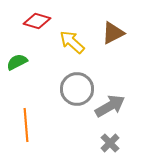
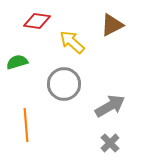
red diamond: rotated 8 degrees counterclockwise
brown triangle: moved 1 px left, 8 px up
green semicircle: rotated 10 degrees clockwise
gray circle: moved 13 px left, 5 px up
